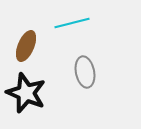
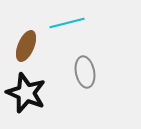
cyan line: moved 5 px left
